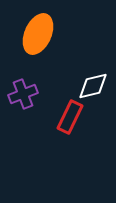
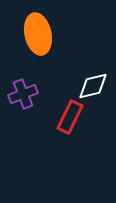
orange ellipse: rotated 36 degrees counterclockwise
